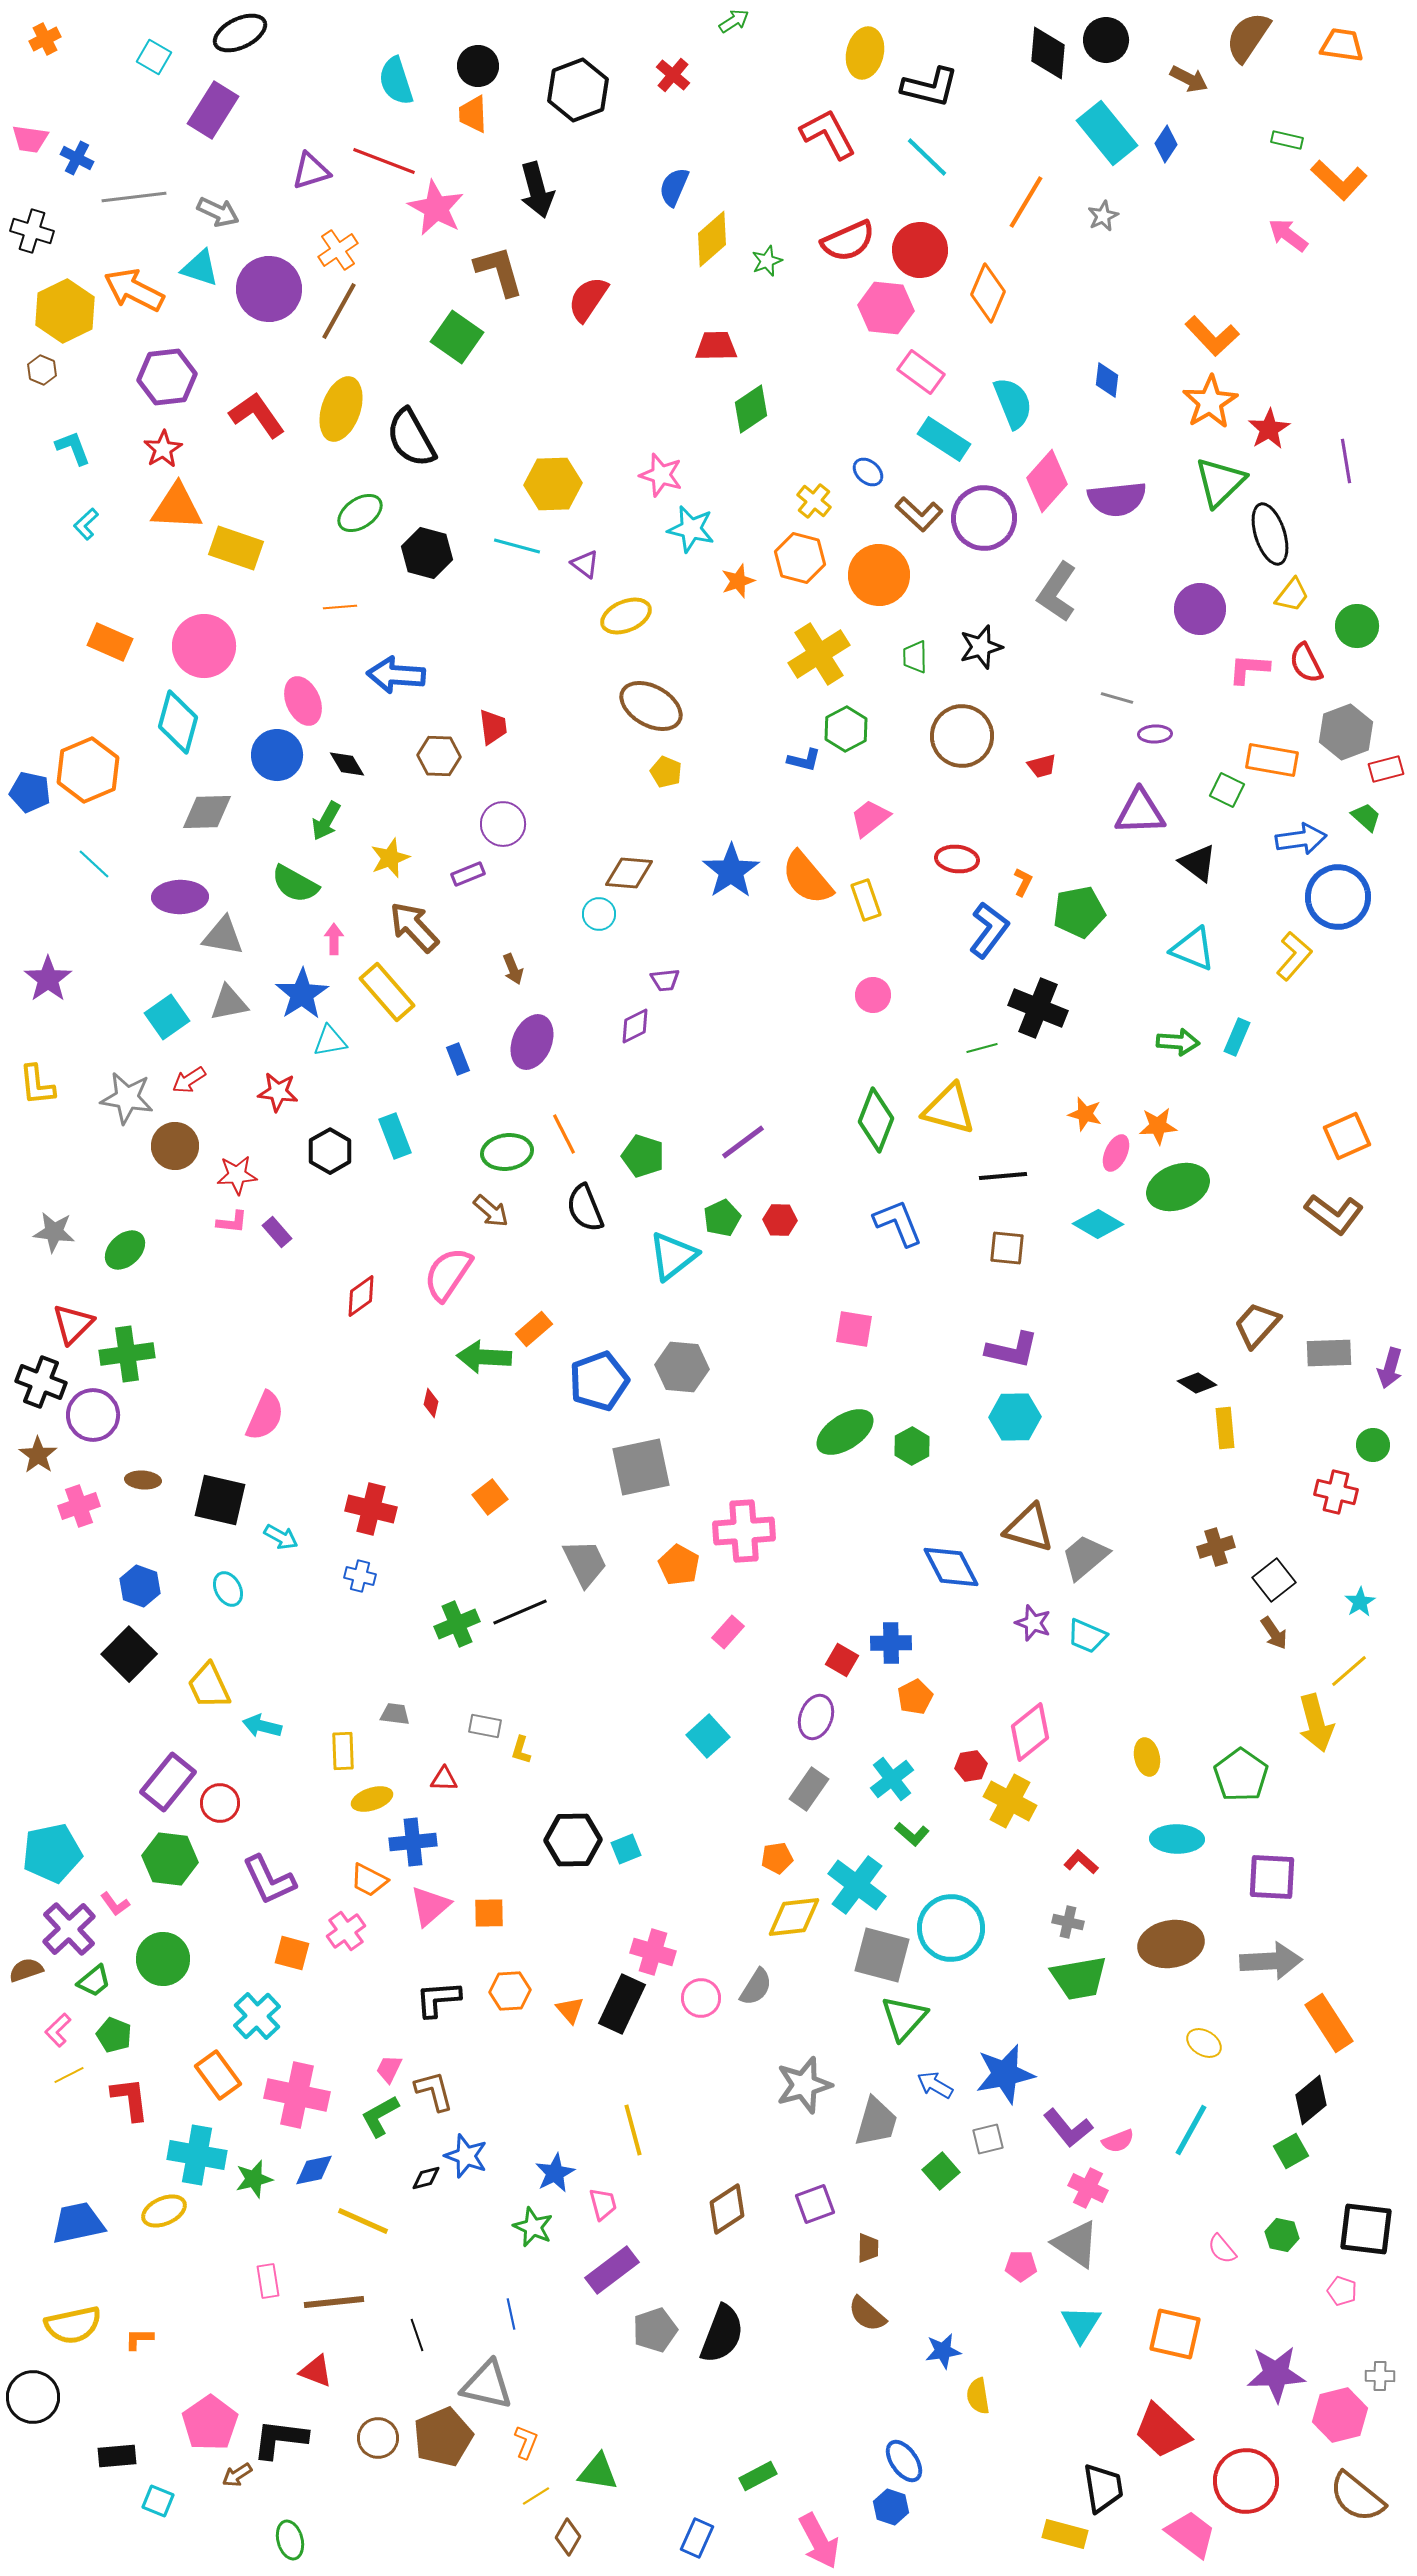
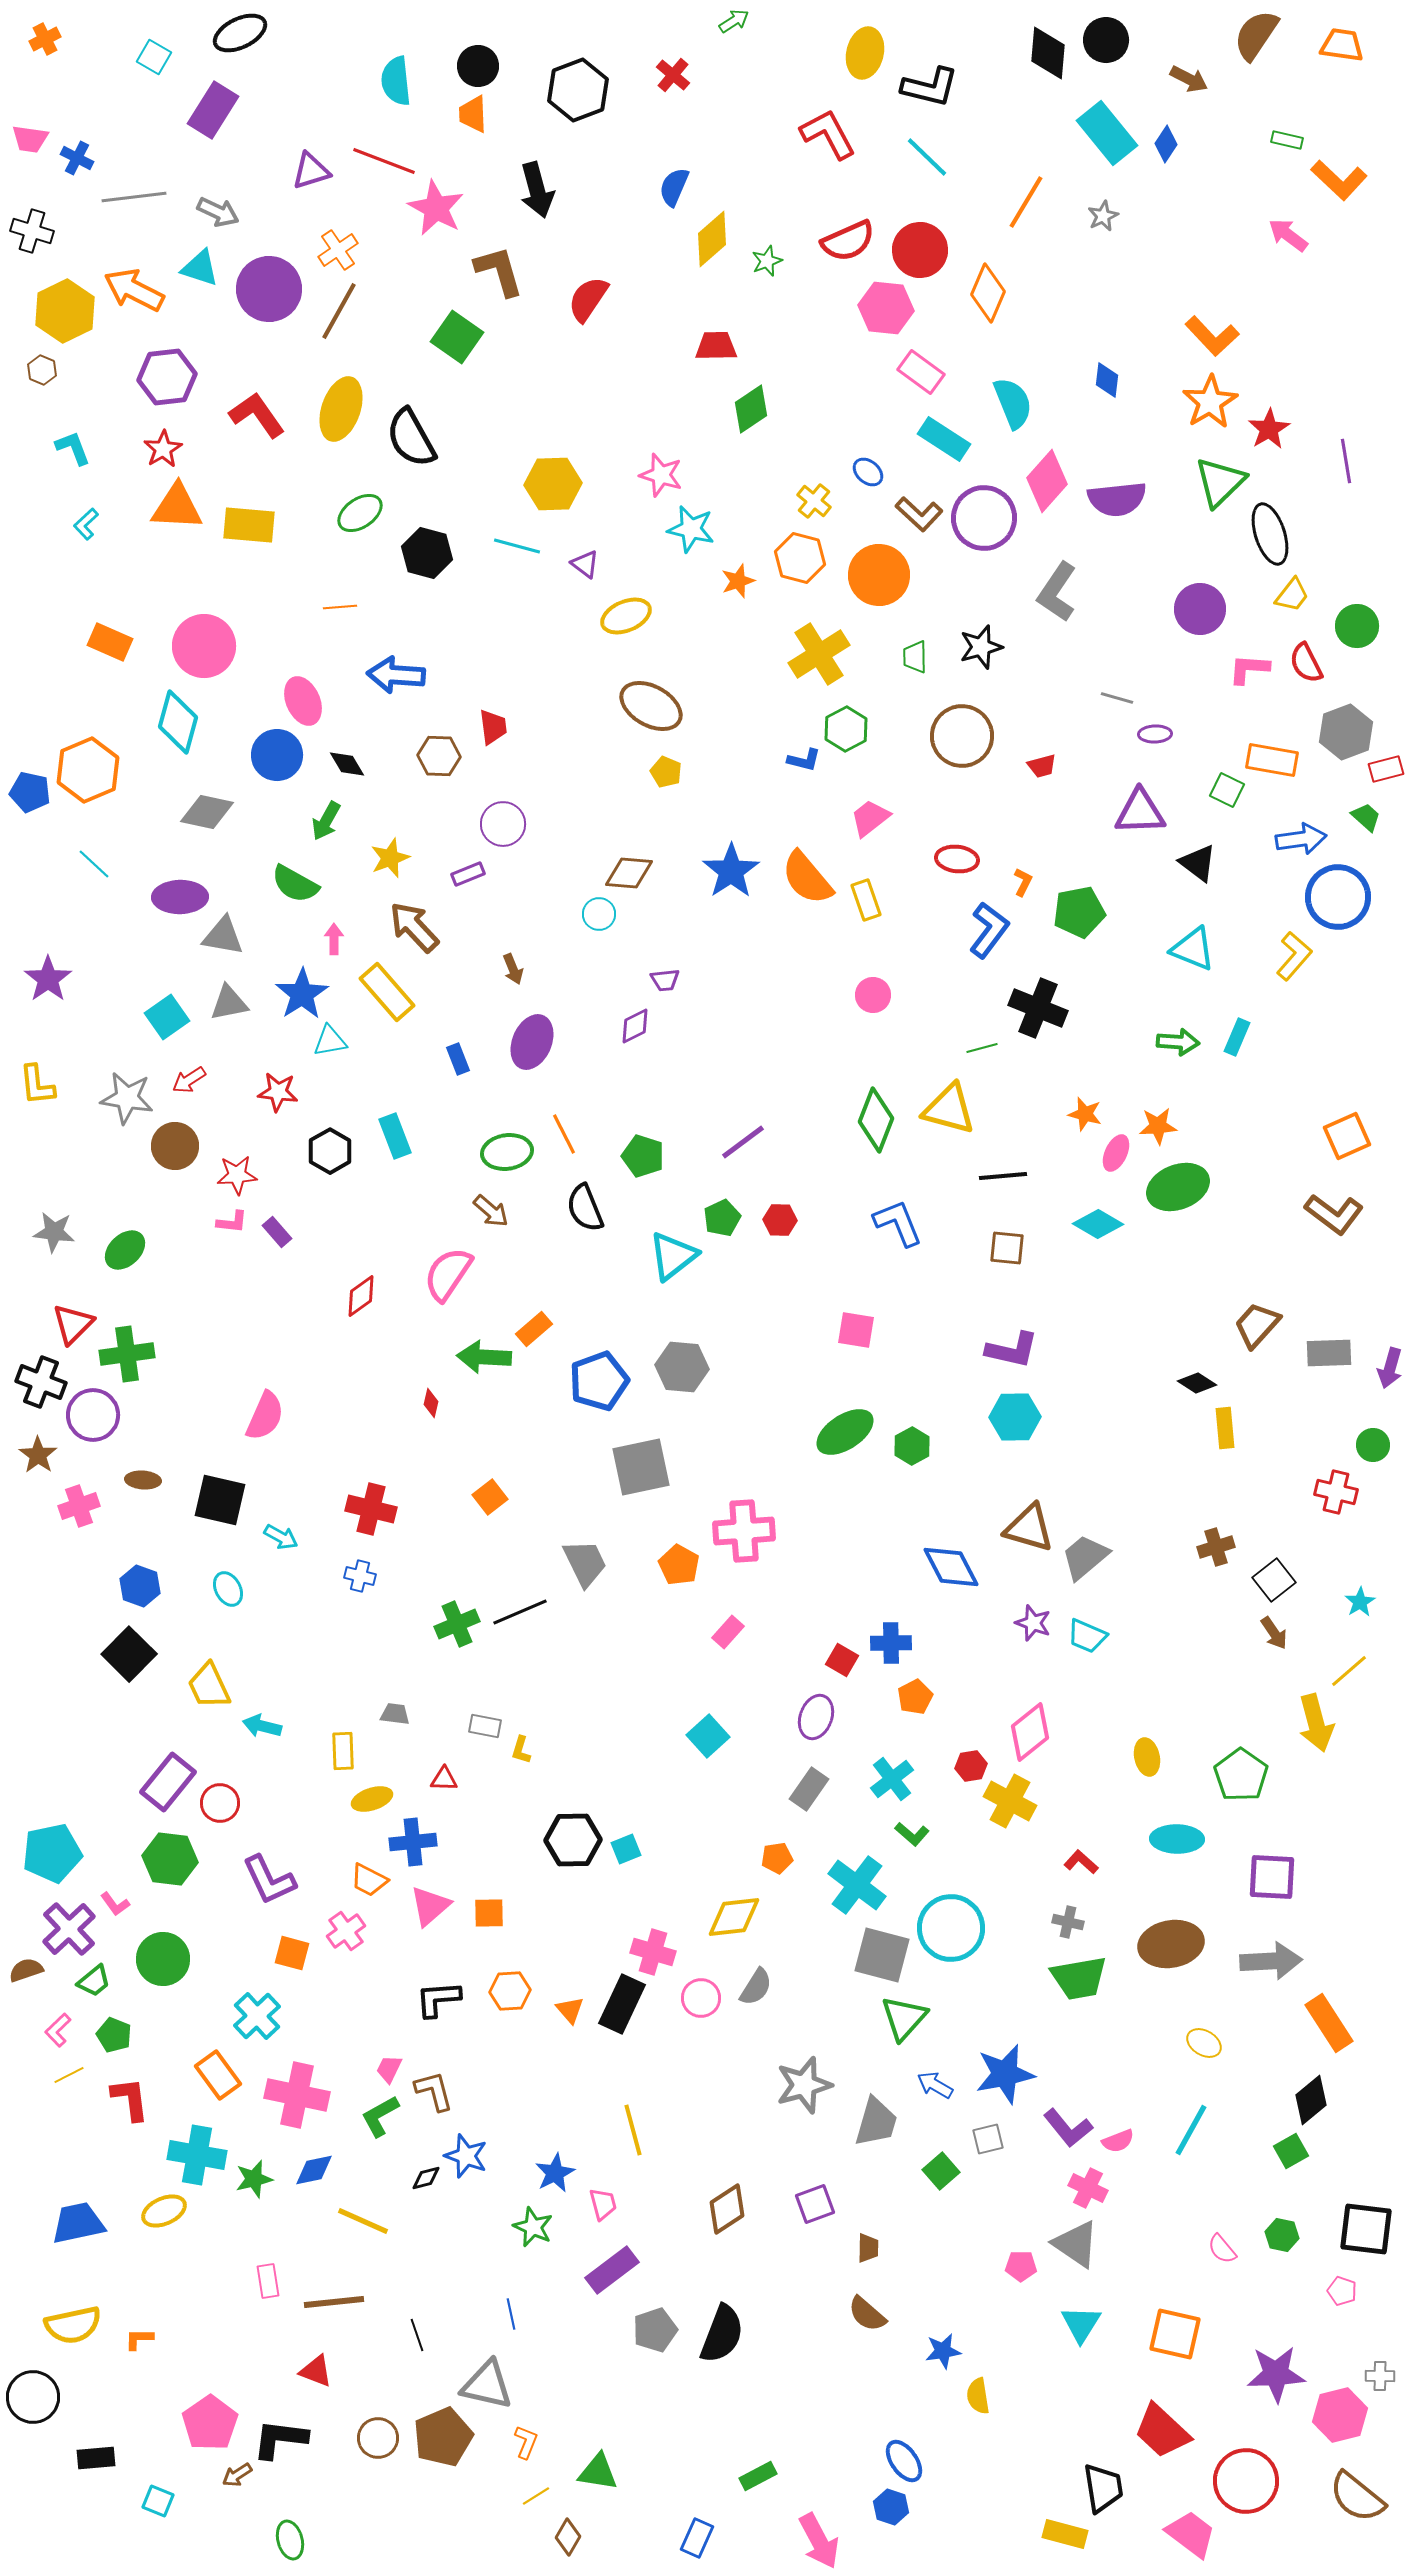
brown semicircle at (1248, 37): moved 8 px right, 2 px up
cyan semicircle at (396, 81): rotated 12 degrees clockwise
yellow rectangle at (236, 548): moved 13 px right, 23 px up; rotated 14 degrees counterclockwise
gray diamond at (207, 812): rotated 14 degrees clockwise
pink square at (854, 1329): moved 2 px right, 1 px down
yellow diamond at (794, 1917): moved 60 px left
black rectangle at (117, 2456): moved 21 px left, 2 px down
